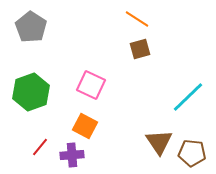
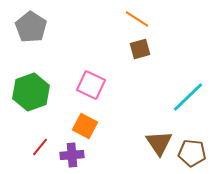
brown triangle: moved 1 px down
